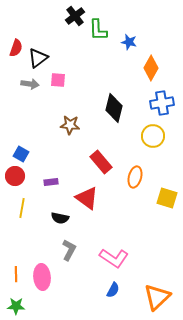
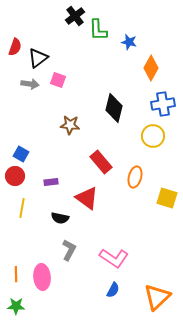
red semicircle: moved 1 px left, 1 px up
pink square: rotated 14 degrees clockwise
blue cross: moved 1 px right, 1 px down
